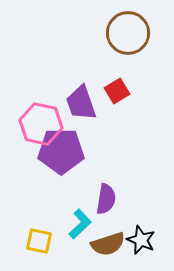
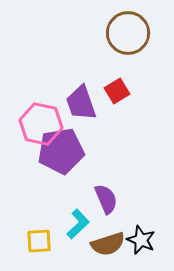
purple pentagon: rotated 9 degrees counterclockwise
purple semicircle: rotated 32 degrees counterclockwise
cyan L-shape: moved 2 px left
yellow square: rotated 16 degrees counterclockwise
